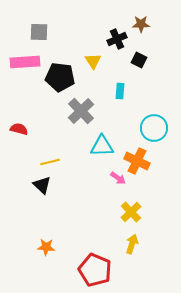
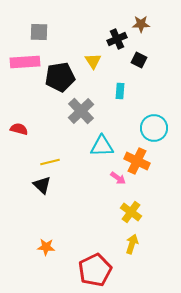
black pentagon: rotated 16 degrees counterclockwise
yellow cross: rotated 10 degrees counterclockwise
red pentagon: rotated 24 degrees clockwise
